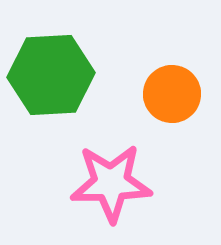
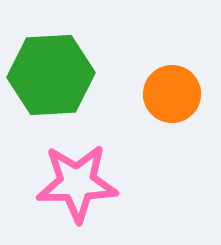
pink star: moved 34 px left
